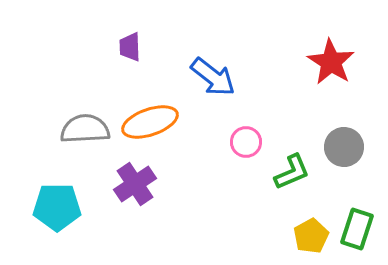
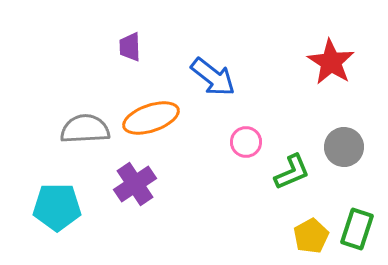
orange ellipse: moved 1 px right, 4 px up
